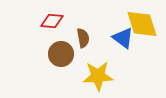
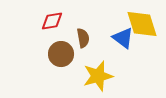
red diamond: rotated 15 degrees counterclockwise
yellow star: rotated 12 degrees counterclockwise
